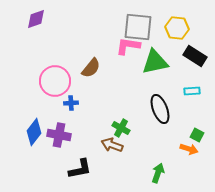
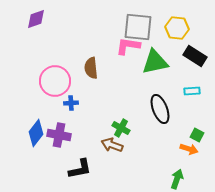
brown semicircle: rotated 135 degrees clockwise
blue diamond: moved 2 px right, 1 px down
green arrow: moved 19 px right, 6 px down
